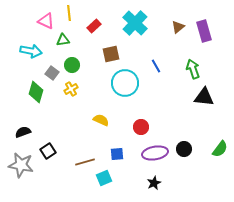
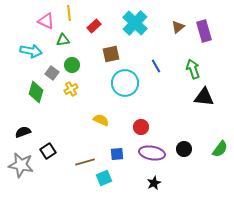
purple ellipse: moved 3 px left; rotated 20 degrees clockwise
